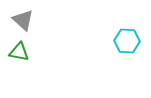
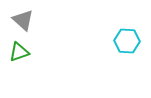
green triangle: rotated 30 degrees counterclockwise
